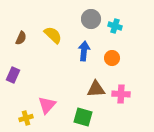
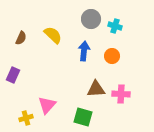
orange circle: moved 2 px up
